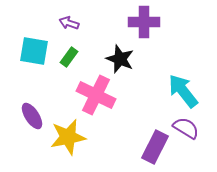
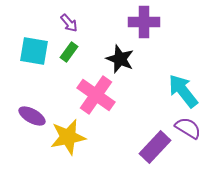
purple arrow: rotated 150 degrees counterclockwise
green rectangle: moved 5 px up
pink cross: rotated 9 degrees clockwise
purple ellipse: rotated 28 degrees counterclockwise
purple semicircle: moved 2 px right
purple rectangle: rotated 16 degrees clockwise
